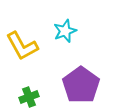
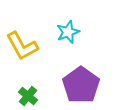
cyan star: moved 3 px right, 1 px down
green cross: moved 1 px left, 1 px up; rotated 30 degrees counterclockwise
